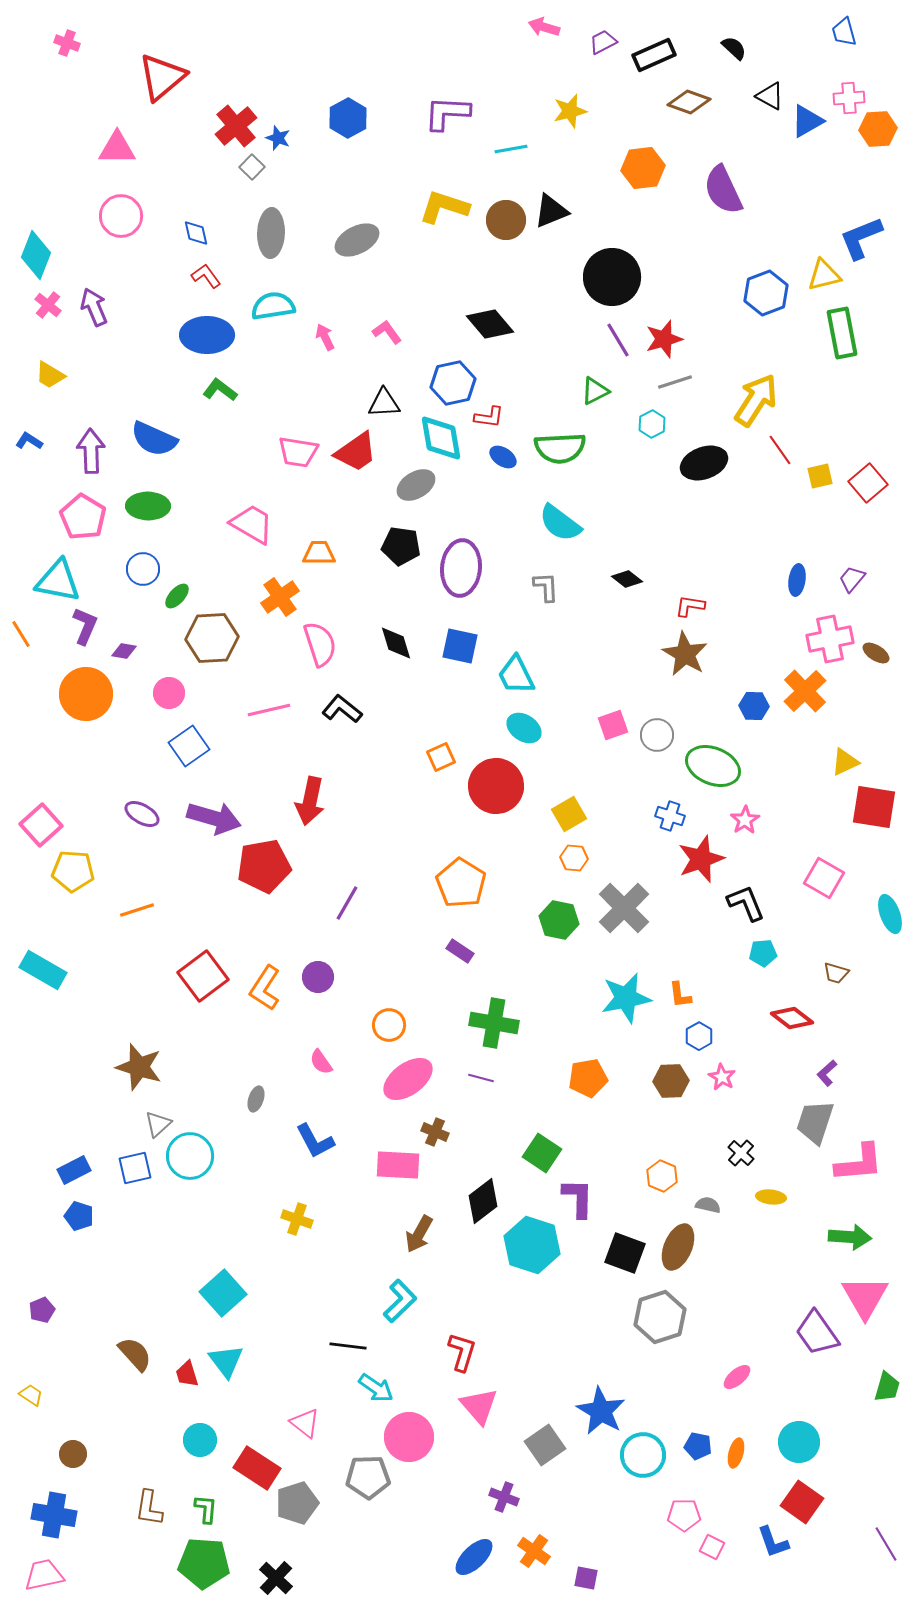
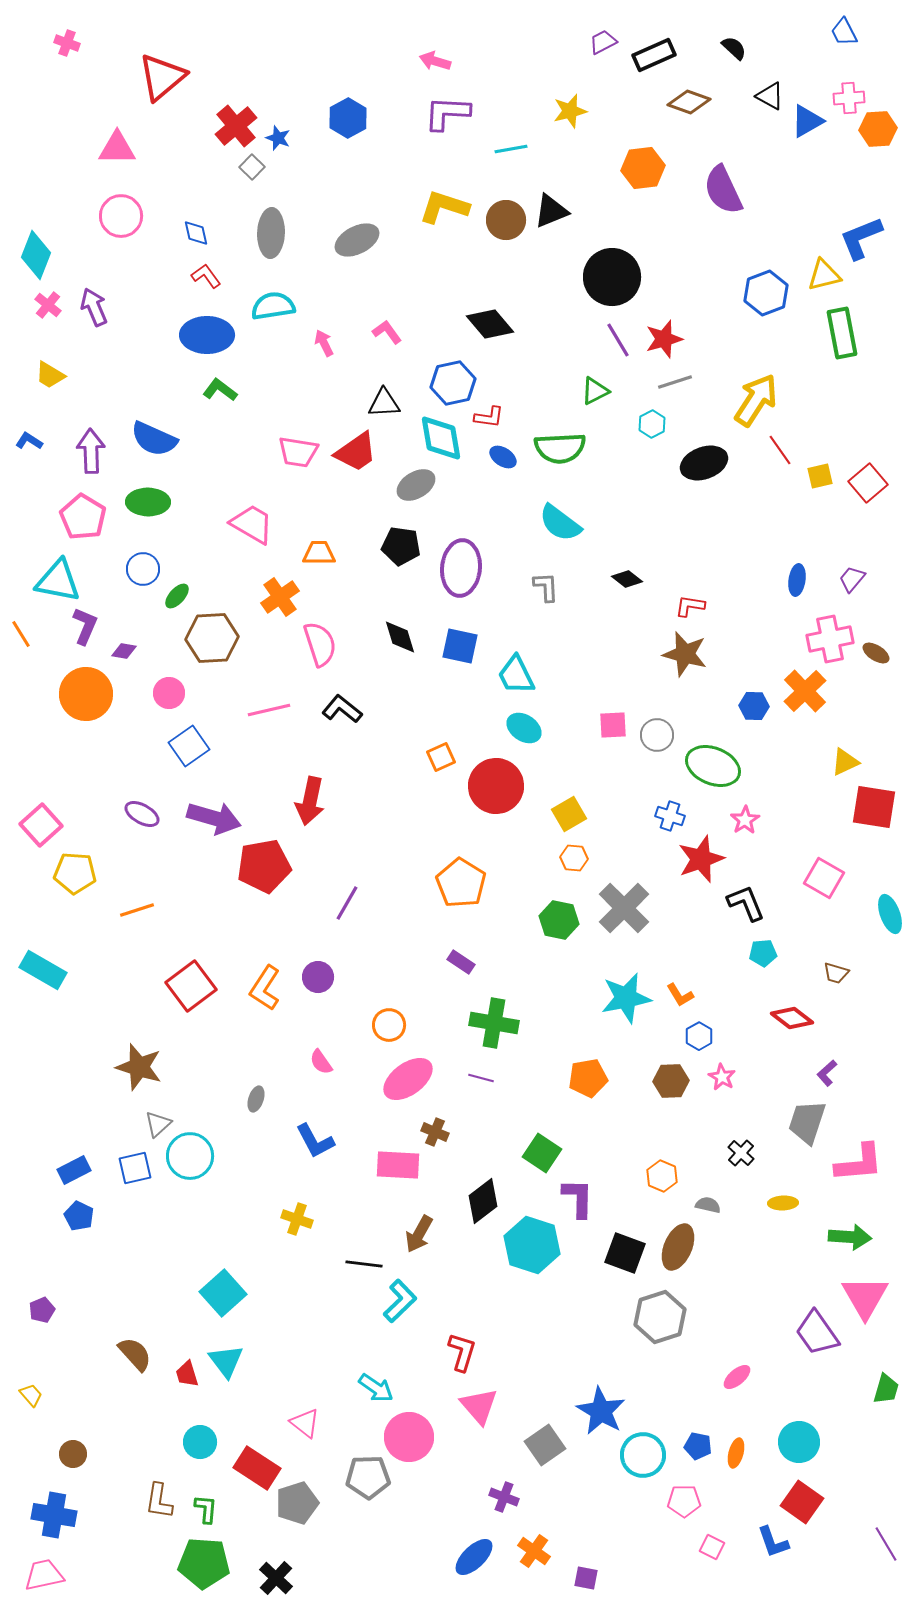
pink arrow at (544, 27): moved 109 px left, 34 px down
blue trapezoid at (844, 32): rotated 12 degrees counterclockwise
pink arrow at (325, 337): moved 1 px left, 6 px down
green ellipse at (148, 506): moved 4 px up
black diamond at (396, 643): moved 4 px right, 6 px up
brown star at (685, 654): rotated 15 degrees counterclockwise
pink square at (613, 725): rotated 16 degrees clockwise
yellow pentagon at (73, 871): moved 2 px right, 2 px down
purple rectangle at (460, 951): moved 1 px right, 11 px down
red square at (203, 976): moved 12 px left, 10 px down
orange L-shape at (680, 995): rotated 24 degrees counterclockwise
gray trapezoid at (815, 1122): moved 8 px left
yellow ellipse at (771, 1197): moved 12 px right, 6 px down; rotated 8 degrees counterclockwise
blue pentagon at (79, 1216): rotated 8 degrees clockwise
black line at (348, 1346): moved 16 px right, 82 px up
green trapezoid at (887, 1387): moved 1 px left, 2 px down
yellow trapezoid at (31, 1395): rotated 15 degrees clockwise
cyan circle at (200, 1440): moved 2 px down
brown L-shape at (149, 1508): moved 10 px right, 7 px up
pink pentagon at (684, 1515): moved 14 px up
